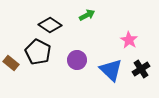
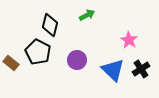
black diamond: rotated 70 degrees clockwise
blue triangle: moved 2 px right
